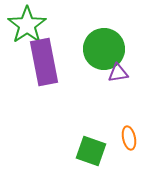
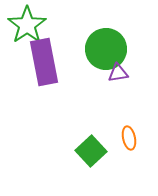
green circle: moved 2 px right
green square: rotated 28 degrees clockwise
